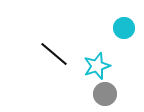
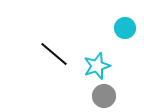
cyan circle: moved 1 px right
gray circle: moved 1 px left, 2 px down
